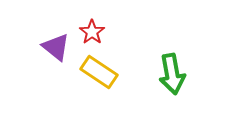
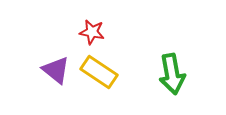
red star: rotated 25 degrees counterclockwise
purple triangle: moved 23 px down
